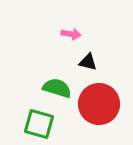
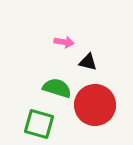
pink arrow: moved 7 px left, 8 px down
red circle: moved 4 px left, 1 px down
